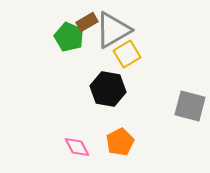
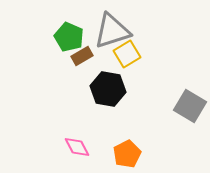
brown rectangle: moved 5 px left, 34 px down
gray triangle: moved 1 px left, 1 px down; rotated 12 degrees clockwise
gray square: rotated 16 degrees clockwise
orange pentagon: moved 7 px right, 12 px down
